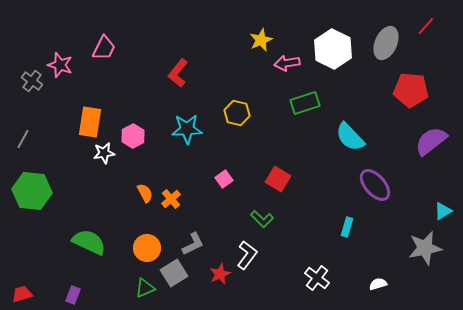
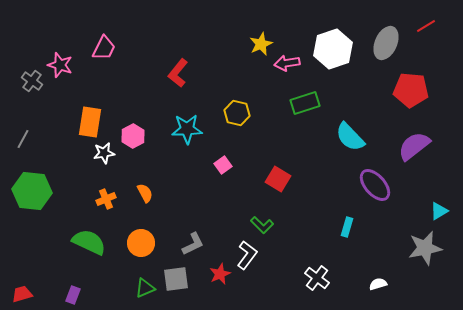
red line: rotated 18 degrees clockwise
yellow star: moved 4 px down
white hexagon: rotated 15 degrees clockwise
purple semicircle: moved 17 px left, 5 px down
pink square: moved 1 px left, 14 px up
orange cross: moved 65 px left; rotated 18 degrees clockwise
cyan triangle: moved 4 px left
green L-shape: moved 6 px down
orange circle: moved 6 px left, 5 px up
gray square: moved 2 px right, 6 px down; rotated 24 degrees clockwise
